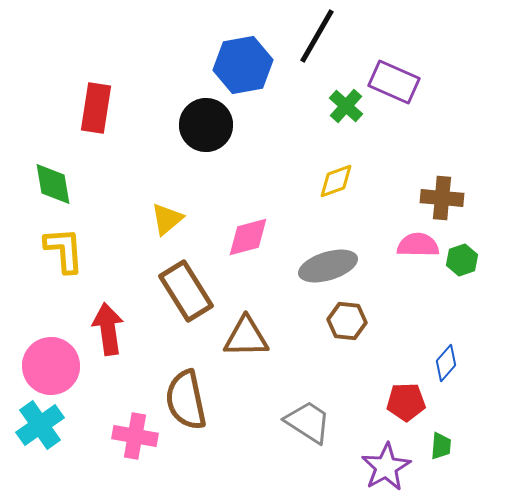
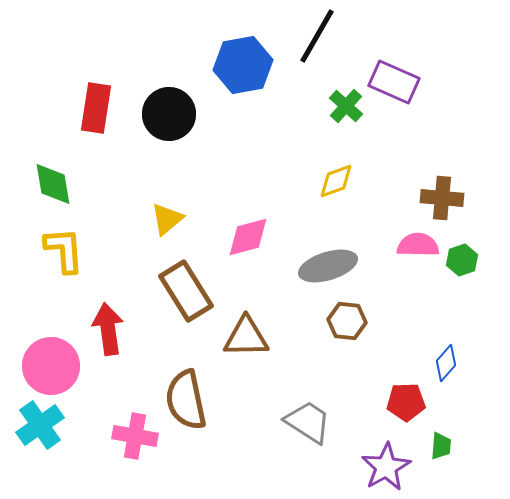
black circle: moved 37 px left, 11 px up
